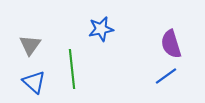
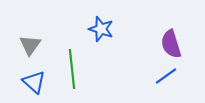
blue star: rotated 30 degrees clockwise
